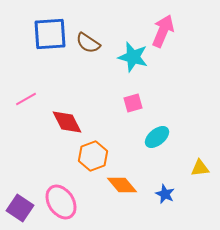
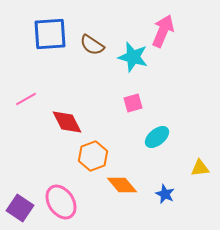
brown semicircle: moved 4 px right, 2 px down
